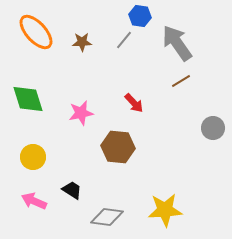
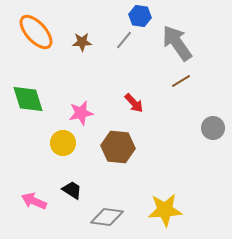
yellow circle: moved 30 px right, 14 px up
